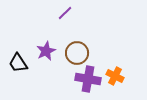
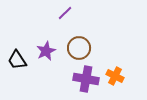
brown circle: moved 2 px right, 5 px up
black trapezoid: moved 1 px left, 3 px up
purple cross: moved 2 px left
